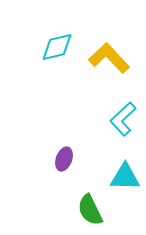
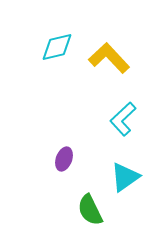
cyan triangle: rotated 36 degrees counterclockwise
